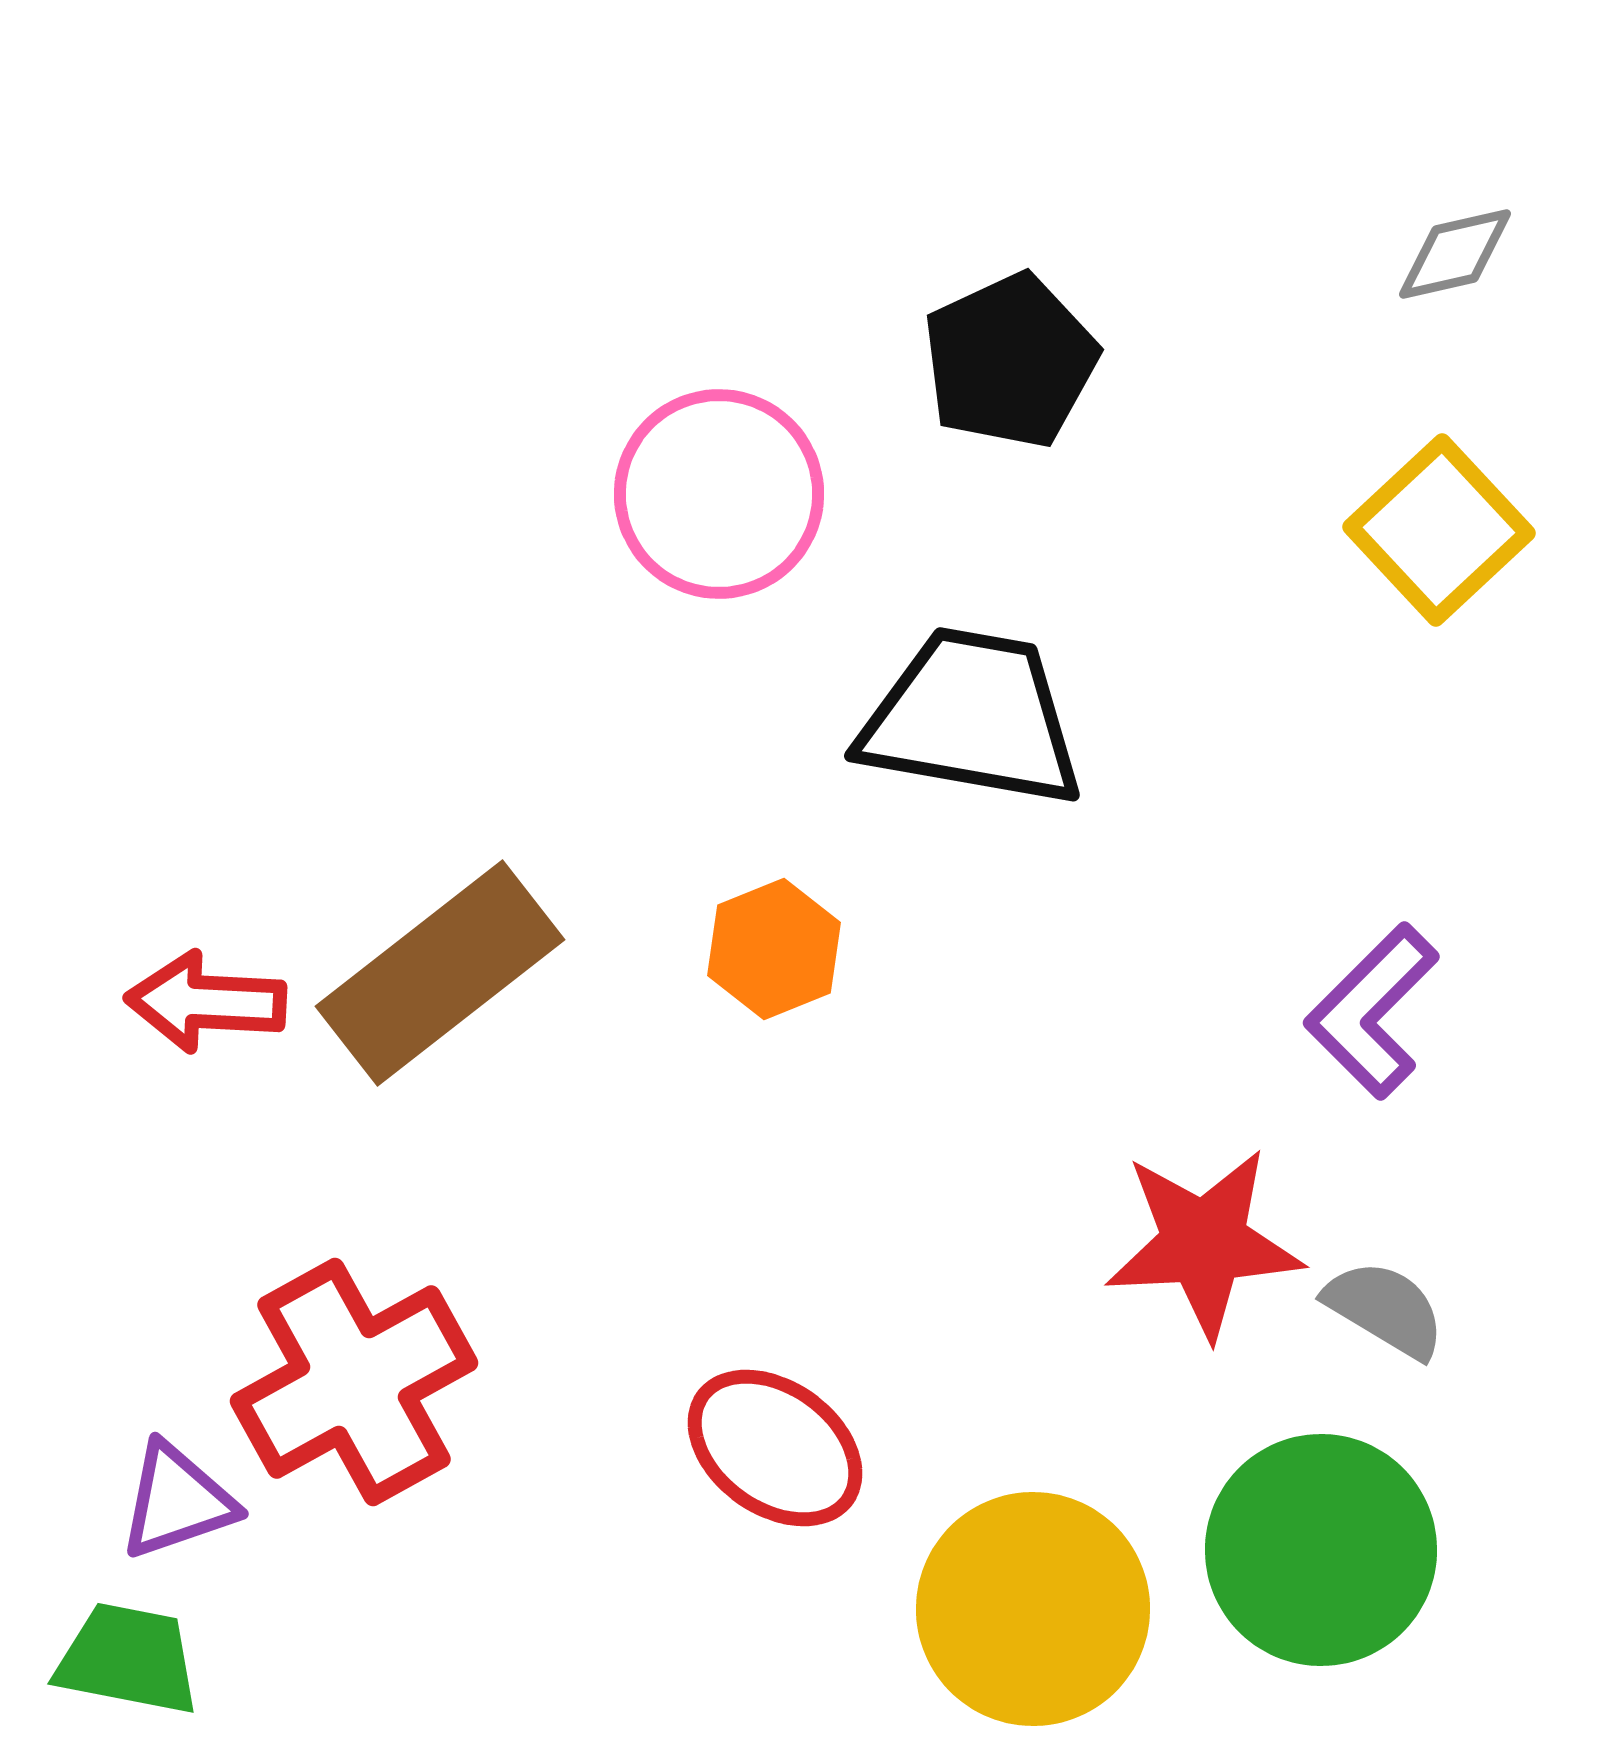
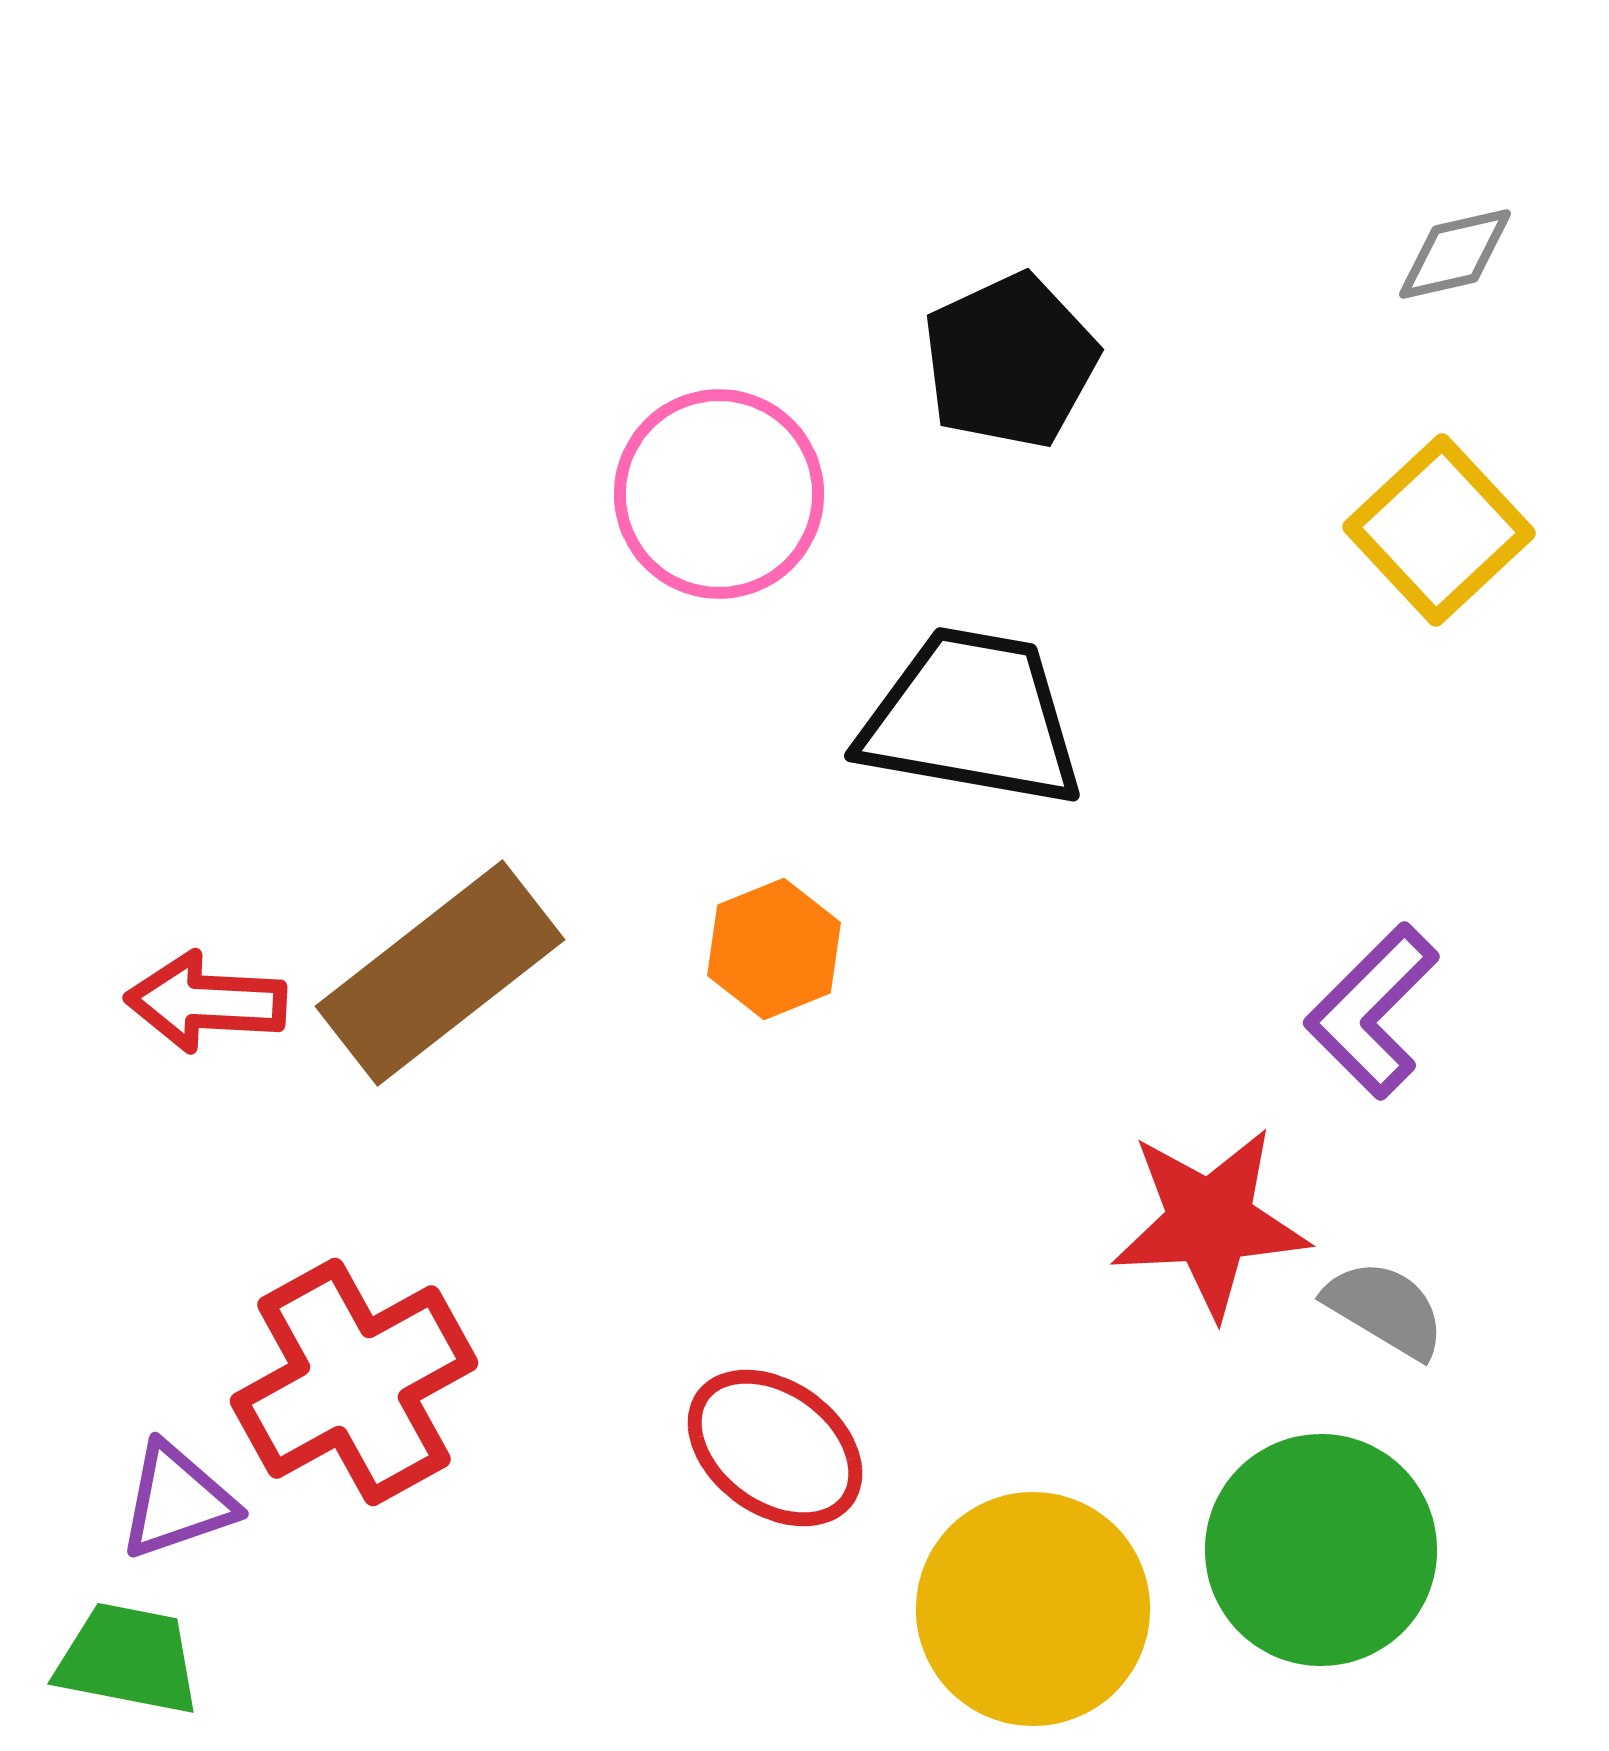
red star: moved 6 px right, 21 px up
